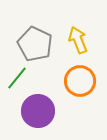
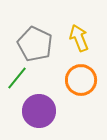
yellow arrow: moved 1 px right, 2 px up
orange circle: moved 1 px right, 1 px up
purple circle: moved 1 px right
